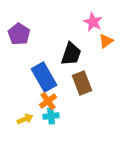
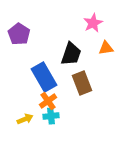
pink star: moved 1 px down; rotated 18 degrees clockwise
orange triangle: moved 7 px down; rotated 28 degrees clockwise
